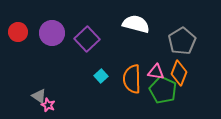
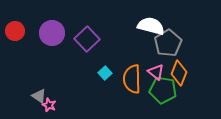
white semicircle: moved 15 px right, 2 px down
red circle: moved 3 px left, 1 px up
gray pentagon: moved 14 px left, 2 px down
pink triangle: rotated 30 degrees clockwise
cyan square: moved 4 px right, 3 px up
green pentagon: rotated 16 degrees counterclockwise
pink star: moved 1 px right
